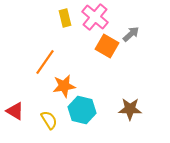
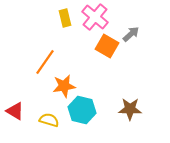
yellow semicircle: rotated 42 degrees counterclockwise
